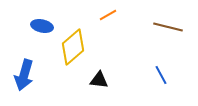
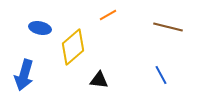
blue ellipse: moved 2 px left, 2 px down
